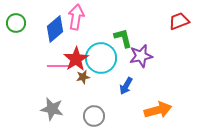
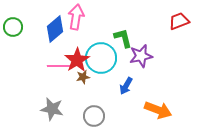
green circle: moved 3 px left, 4 px down
red star: moved 1 px right, 1 px down
orange arrow: rotated 36 degrees clockwise
